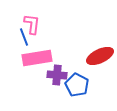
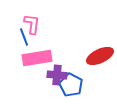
blue pentagon: moved 6 px left
